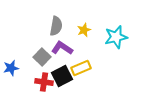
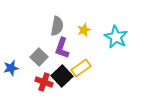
gray semicircle: moved 1 px right
cyan star: rotated 30 degrees counterclockwise
purple L-shape: rotated 105 degrees counterclockwise
gray square: moved 3 px left
yellow rectangle: rotated 12 degrees counterclockwise
black square: rotated 15 degrees counterclockwise
red cross: rotated 12 degrees clockwise
